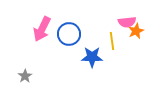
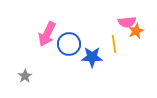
pink arrow: moved 5 px right, 5 px down
blue circle: moved 10 px down
yellow line: moved 2 px right, 3 px down
